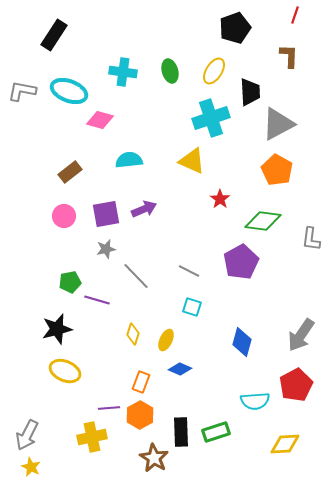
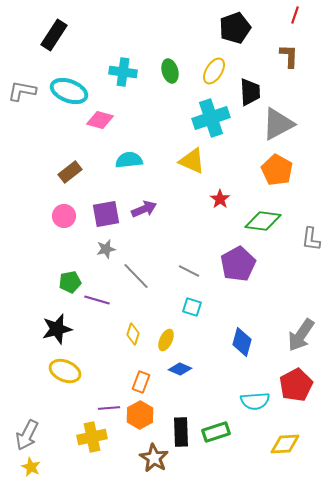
purple pentagon at (241, 262): moved 3 px left, 2 px down
